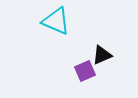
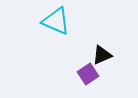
purple square: moved 3 px right, 3 px down; rotated 10 degrees counterclockwise
